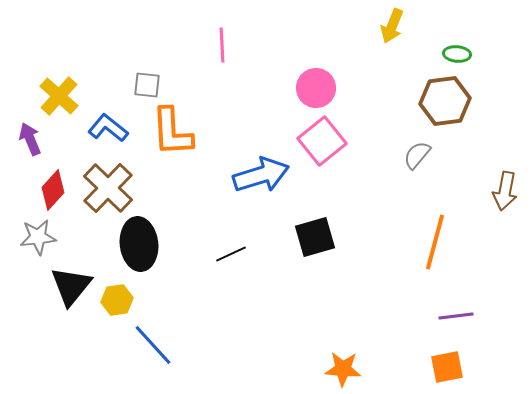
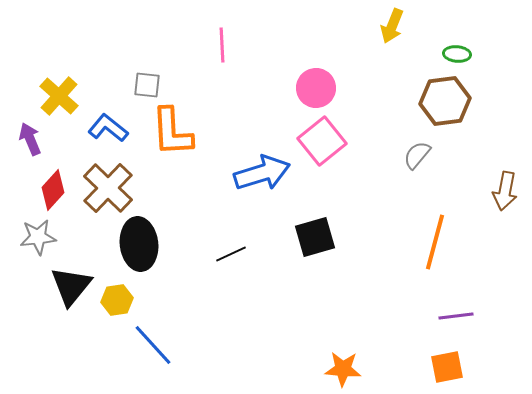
blue arrow: moved 1 px right, 2 px up
